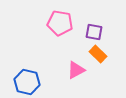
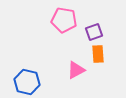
pink pentagon: moved 4 px right, 3 px up
purple square: rotated 30 degrees counterclockwise
orange rectangle: rotated 42 degrees clockwise
